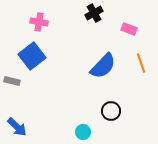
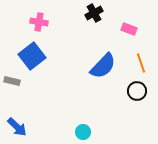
black circle: moved 26 px right, 20 px up
